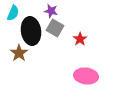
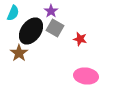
purple star: rotated 24 degrees clockwise
black ellipse: rotated 44 degrees clockwise
red star: rotated 24 degrees counterclockwise
